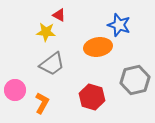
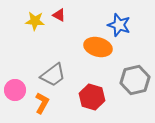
yellow star: moved 11 px left, 11 px up
orange ellipse: rotated 24 degrees clockwise
gray trapezoid: moved 1 px right, 11 px down
